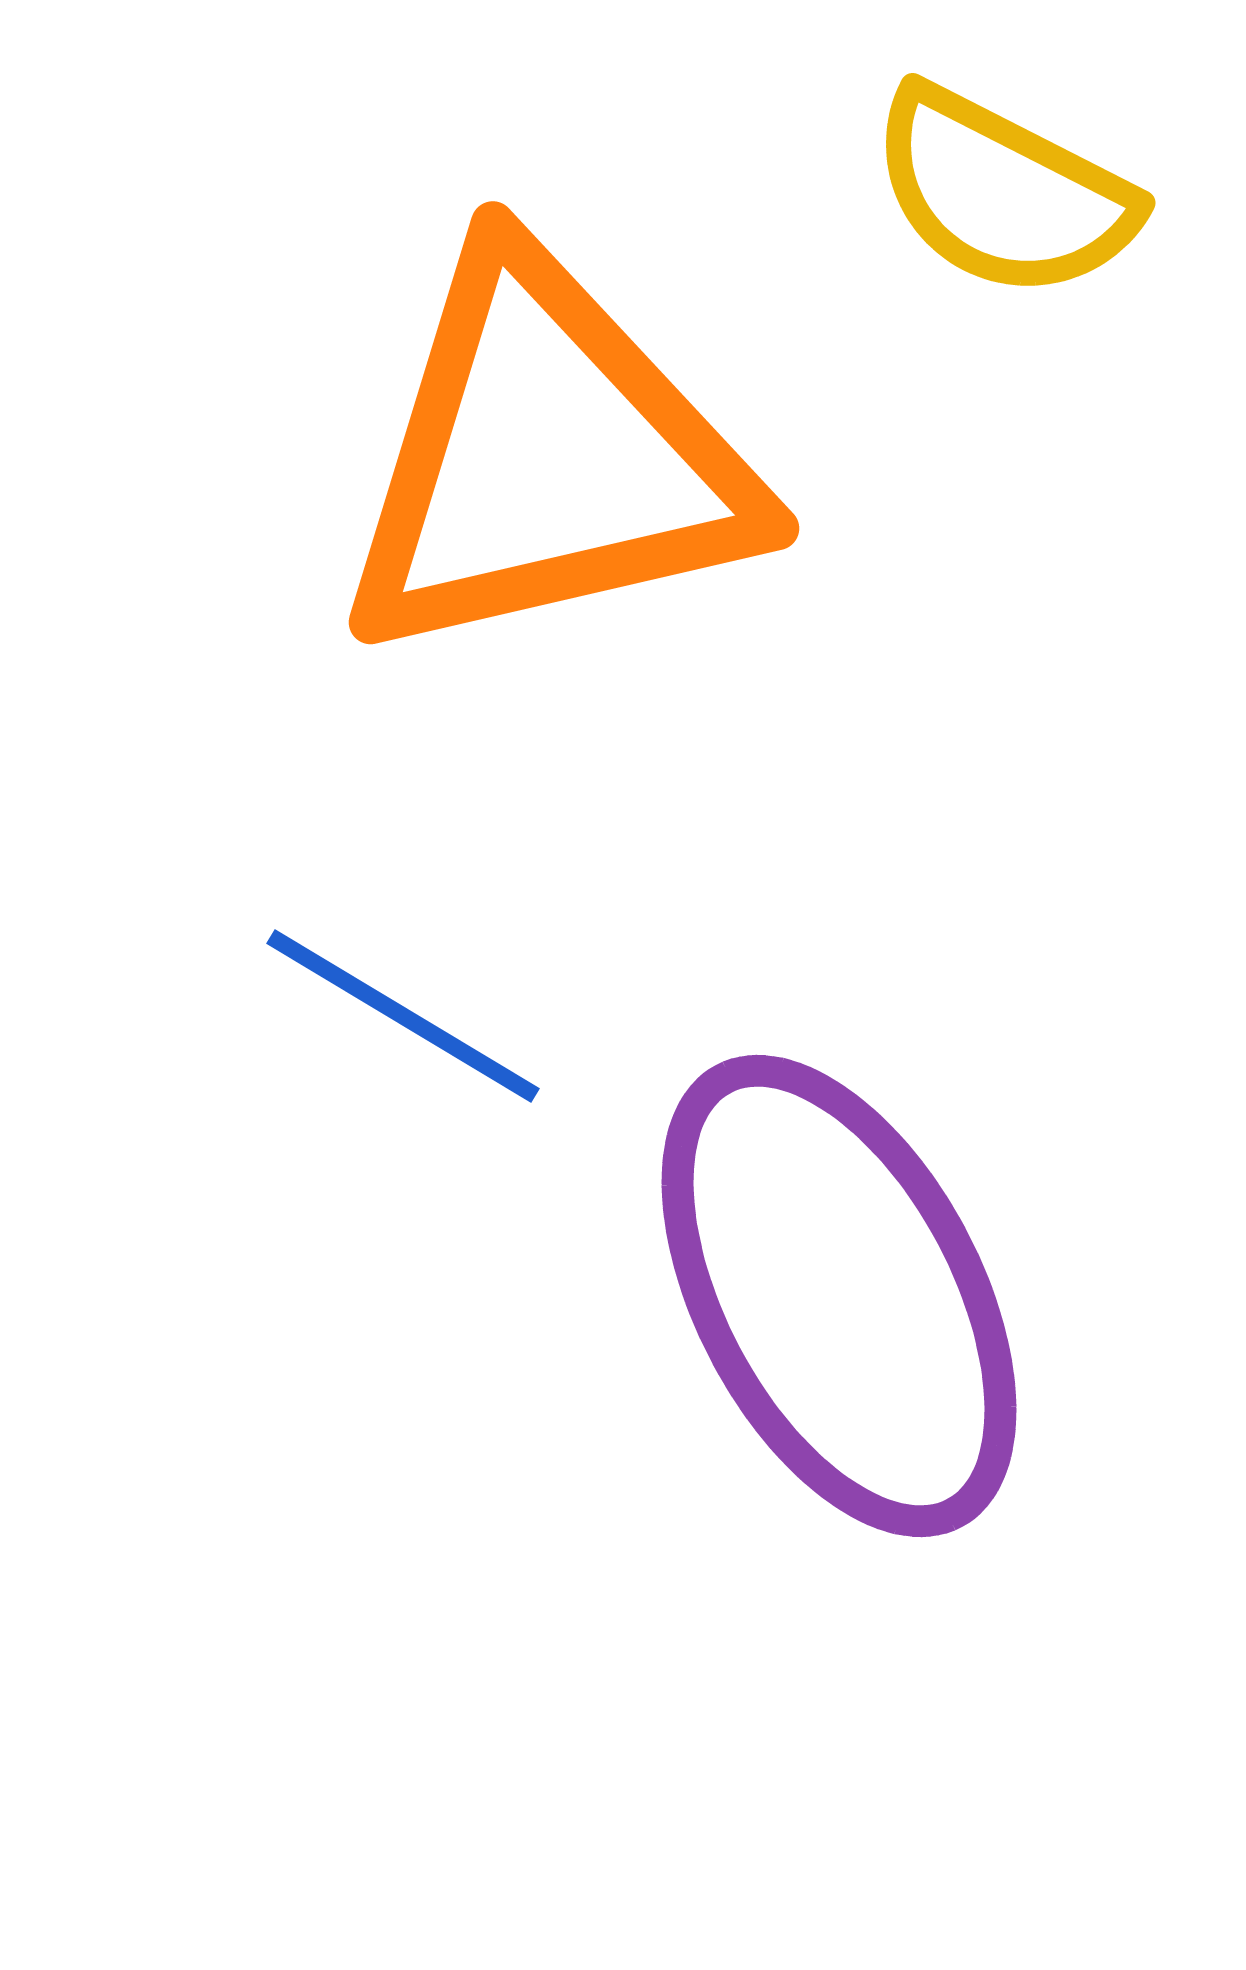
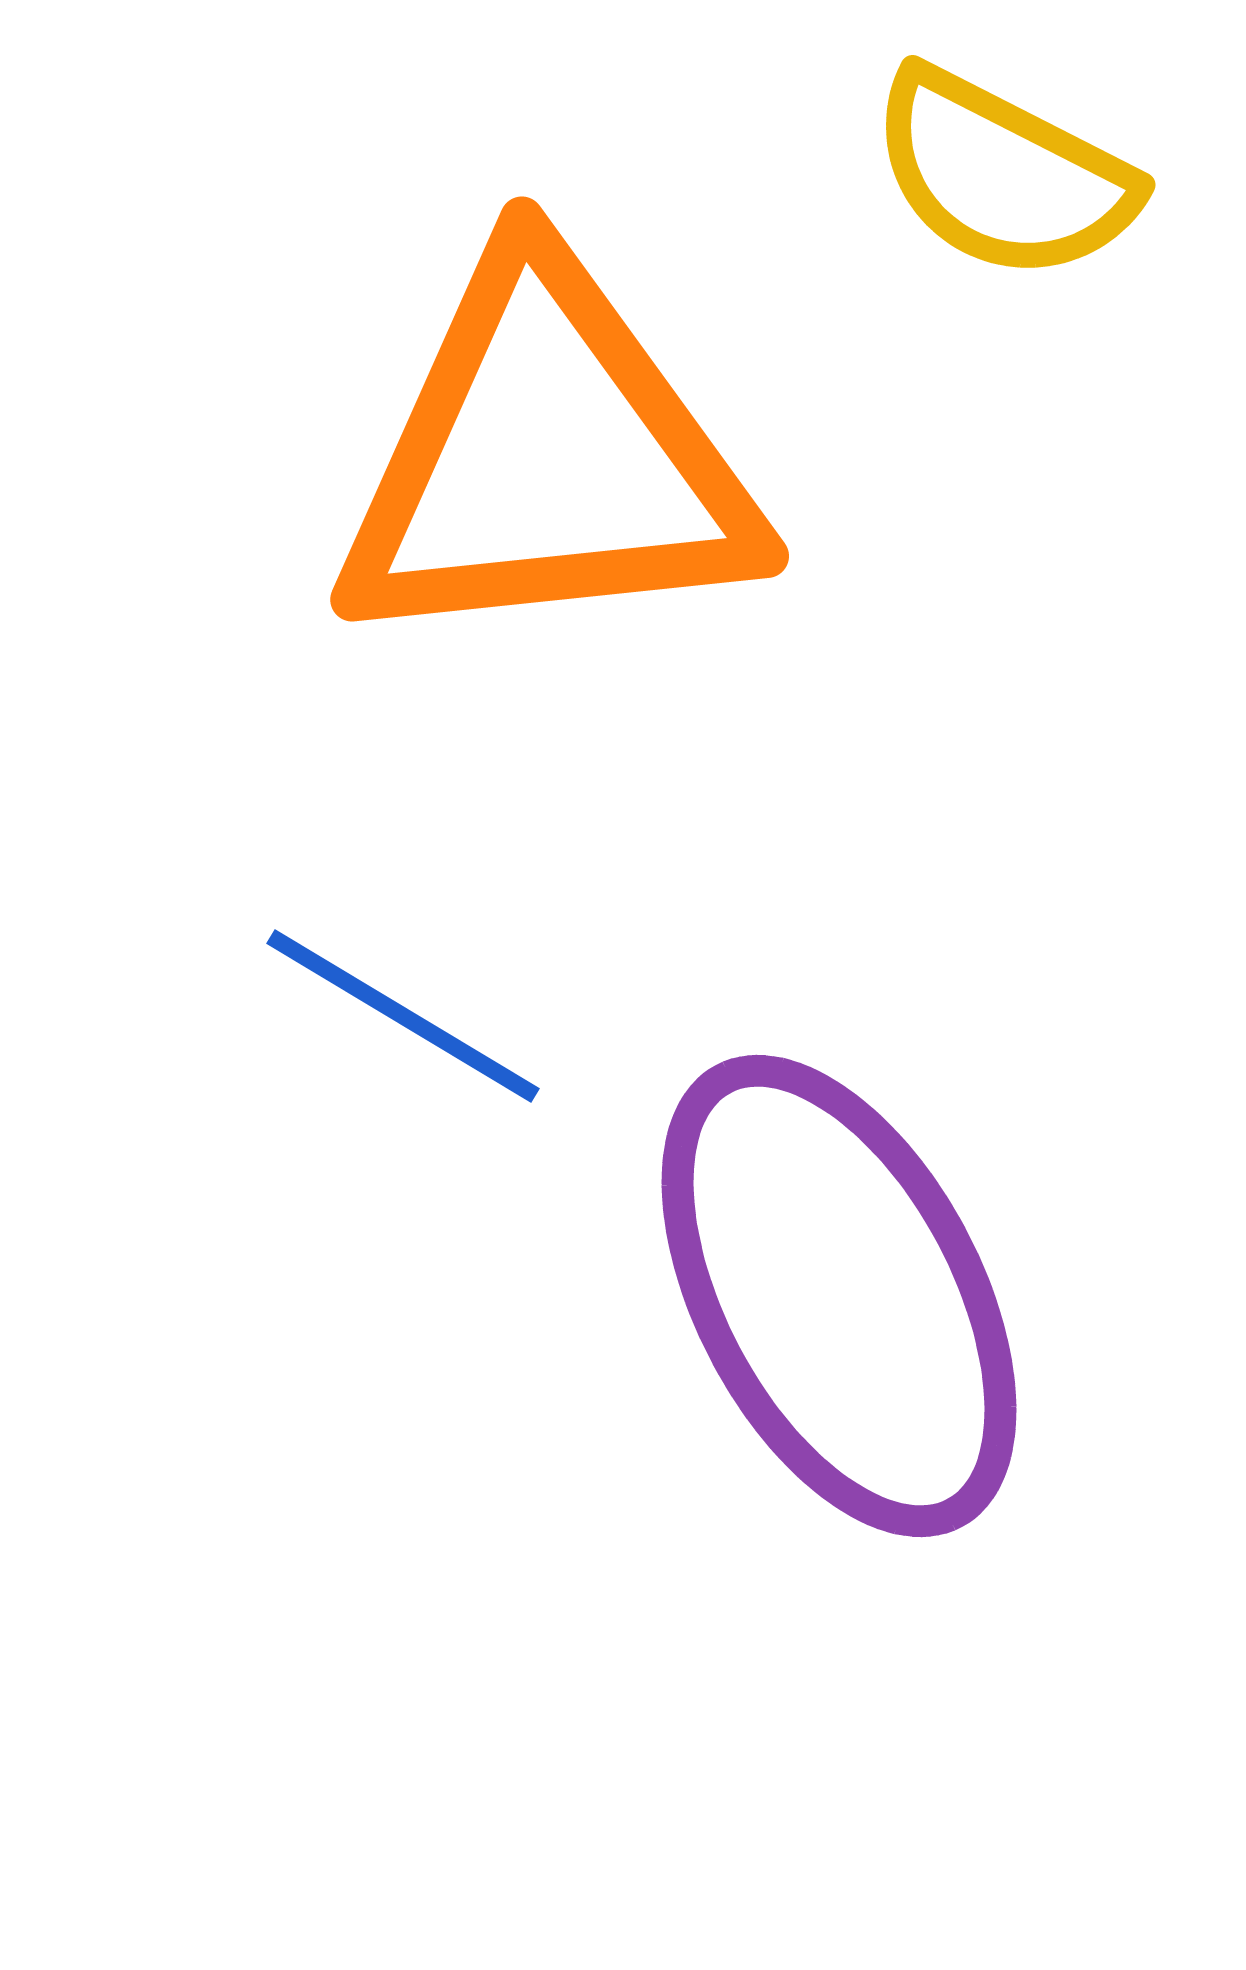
yellow semicircle: moved 18 px up
orange triangle: rotated 7 degrees clockwise
